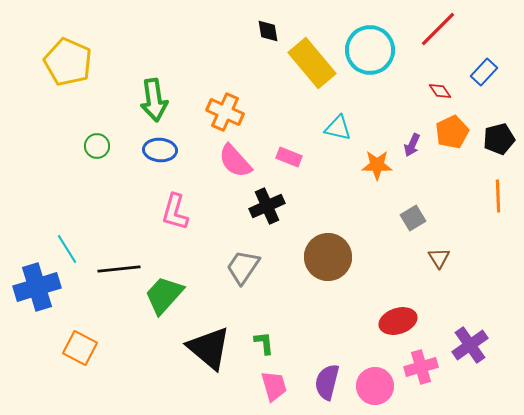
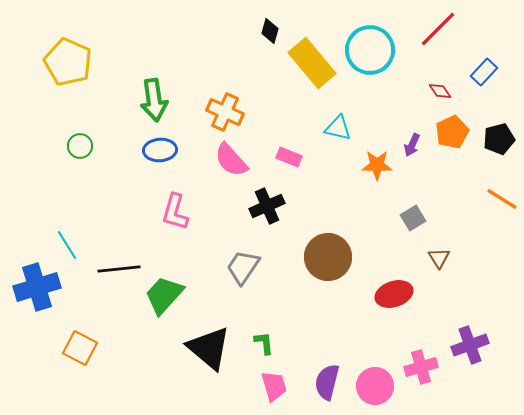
black diamond: moved 2 px right; rotated 25 degrees clockwise
green circle: moved 17 px left
blue ellipse: rotated 8 degrees counterclockwise
pink semicircle: moved 4 px left, 1 px up
orange line: moved 4 px right, 3 px down; rotated 56 degrees counterclockwise
cyan line: moved 4 px up
red ellipse: moved 4 px left, 27 px up
purple cross: rotated 15 degrees clockwise
